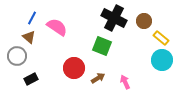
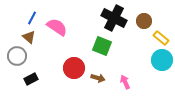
brown arrow: rotated 48 degrees clockwise
